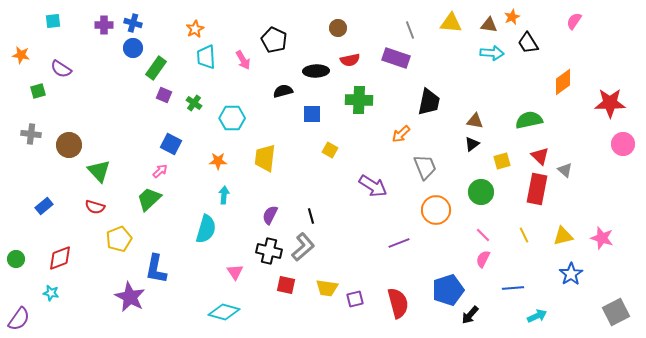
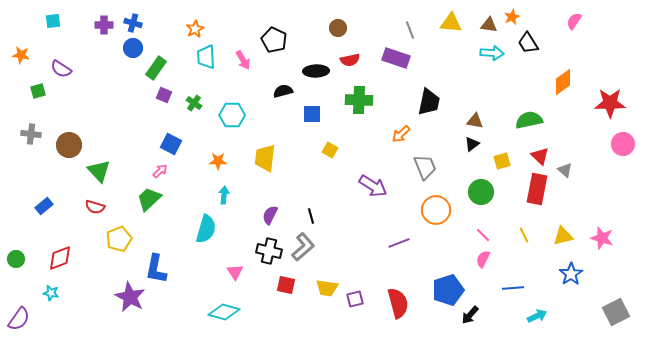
cyan hexagon at (232, 118): moved 3 px up
